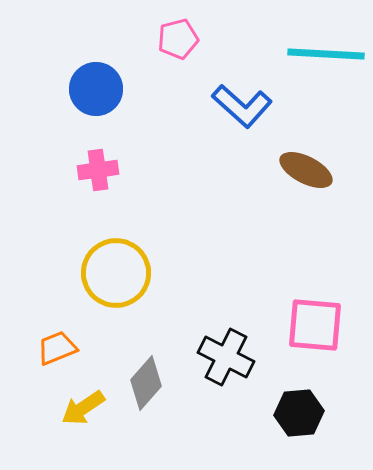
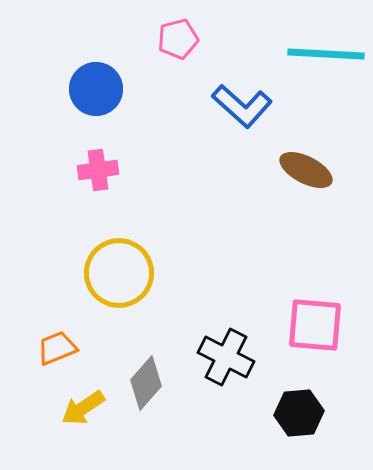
yellow circle: moved 3 px right
